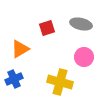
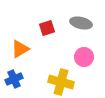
gray ellipse: moved 1 px up
yellow cross: moved 1 px right
